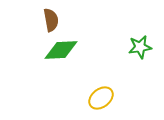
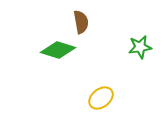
brown semicircle: moved 30 px right, 2 px down
green diamond: moved 3 px left; rotated 20 degrees clockwise
